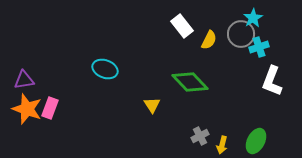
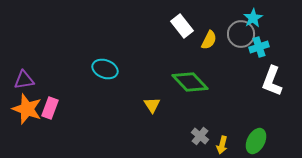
gray cross: rotated 24 degrees counterclockwise
